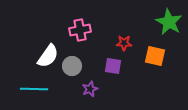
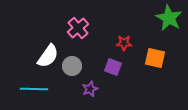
green star: moved 4 px up
pink cross: moved 2 px left, 2 px up; rotated 30 degrees counterclockwise
orange square: moved 2 px down
purple square: moved 1 px down; rotated 12 degrees clockwise
